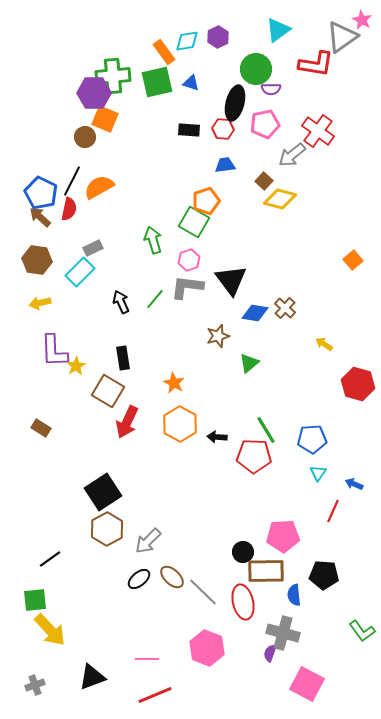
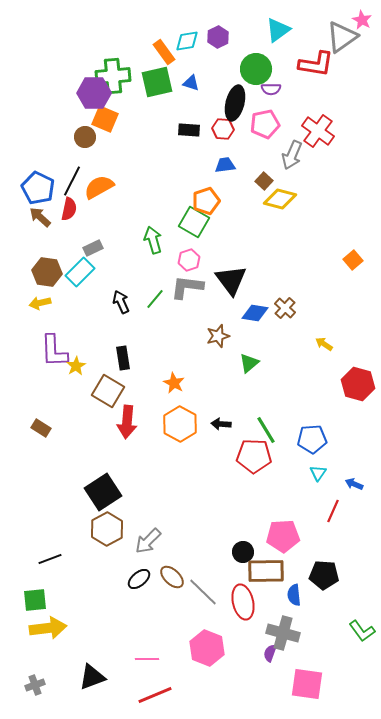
gray arrow at (292, 155): rotated 28 degrees counterclockwise
blue pentagon at (41, 193): moved 3 px left, 5 px up
brown hexagon at (37, 260): moved 10 px right, 12 px down
red arrow at (127, 422): rotated 20 degrees counterclockwise
black arrow at (217, 437): moved 4 px right, 13 px up
black line at (50, 559): rotated 15 degrees clockwise
yellow arrow at (50, 630): moved 2 px left, 2 px up; rotated 54 degrees counterclockwise
pink square at (307, 684): rotated 20 degrees counterclockwise
